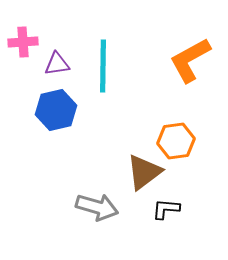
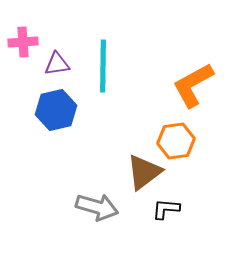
orange L-shape: moved 3 px right, 25 px down
